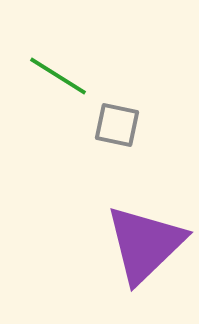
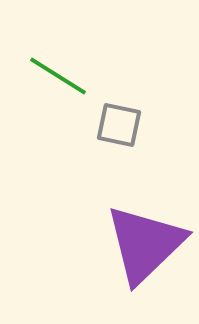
gray square: moved 2 px right
